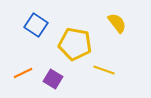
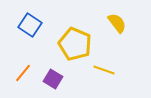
blue square: moved 6 px left
yellow pentagon: rotated 12 degrees clockwise
orange line: rotated 24 degrees counterclockwise
